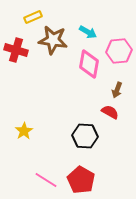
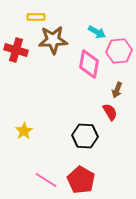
yellow rectangle: moved 3 px right; rotated 24 degrees clockwise
cyan arrow: moved 9 px right
brown star: rotated 12 degrees counterclockwise
red semicircle: rotated 30 degrees clockwise
